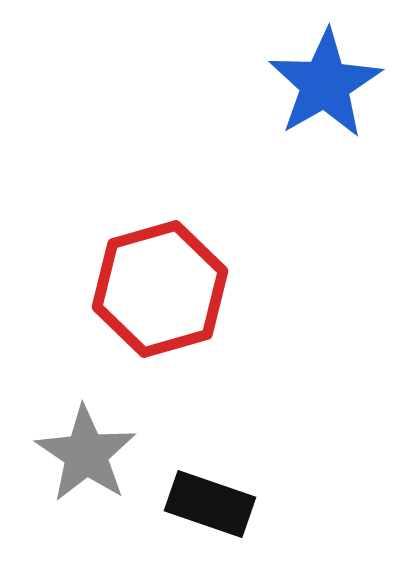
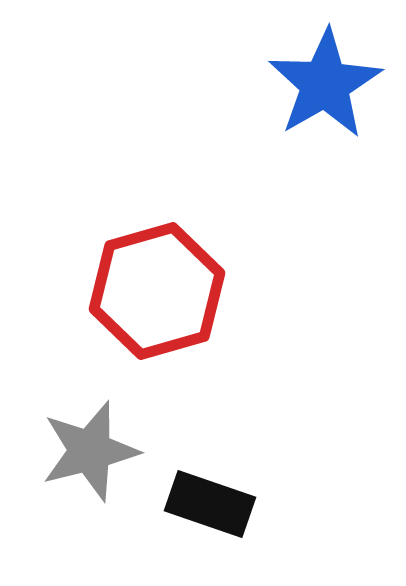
red hexagon: moved 3 px left, 2 px down
gray star: moved 4 px right, 3 px up; rotated 24 degrees clockwise
